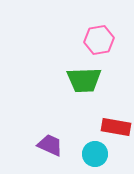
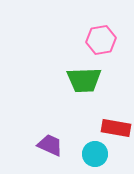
pink hexagon: moved 2 px right
red rectangle: moved 1 px down
